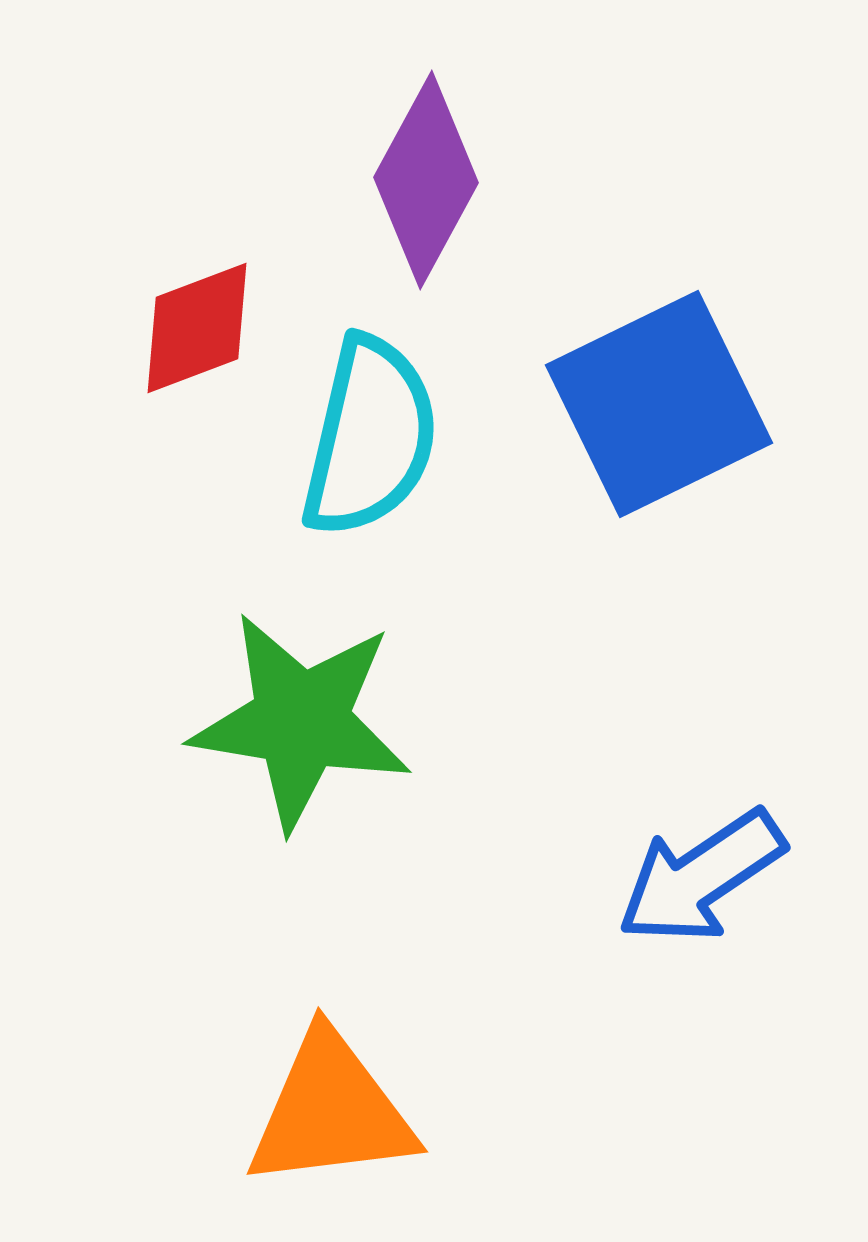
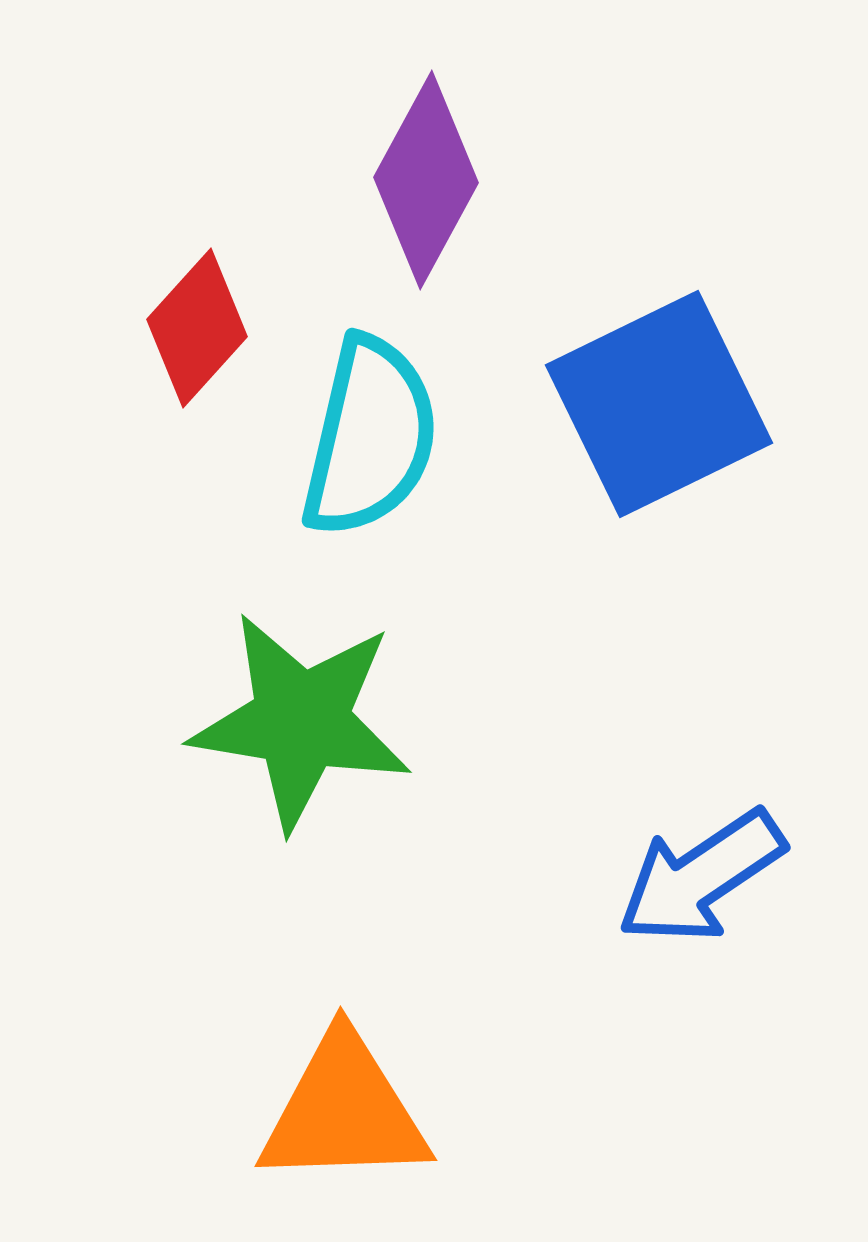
red diamond: rotated 27 degrees counterclockwise
orange triangle: moved 13 px right; rotated 5 degrees clockwise
